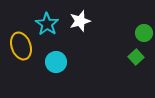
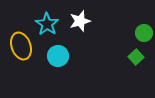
cyan circle: moved 2 px right, 6 px up
